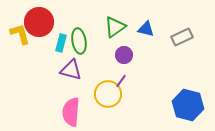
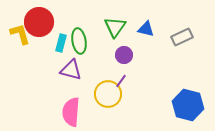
green triangle: rotated 20 degrees counterclockwise
